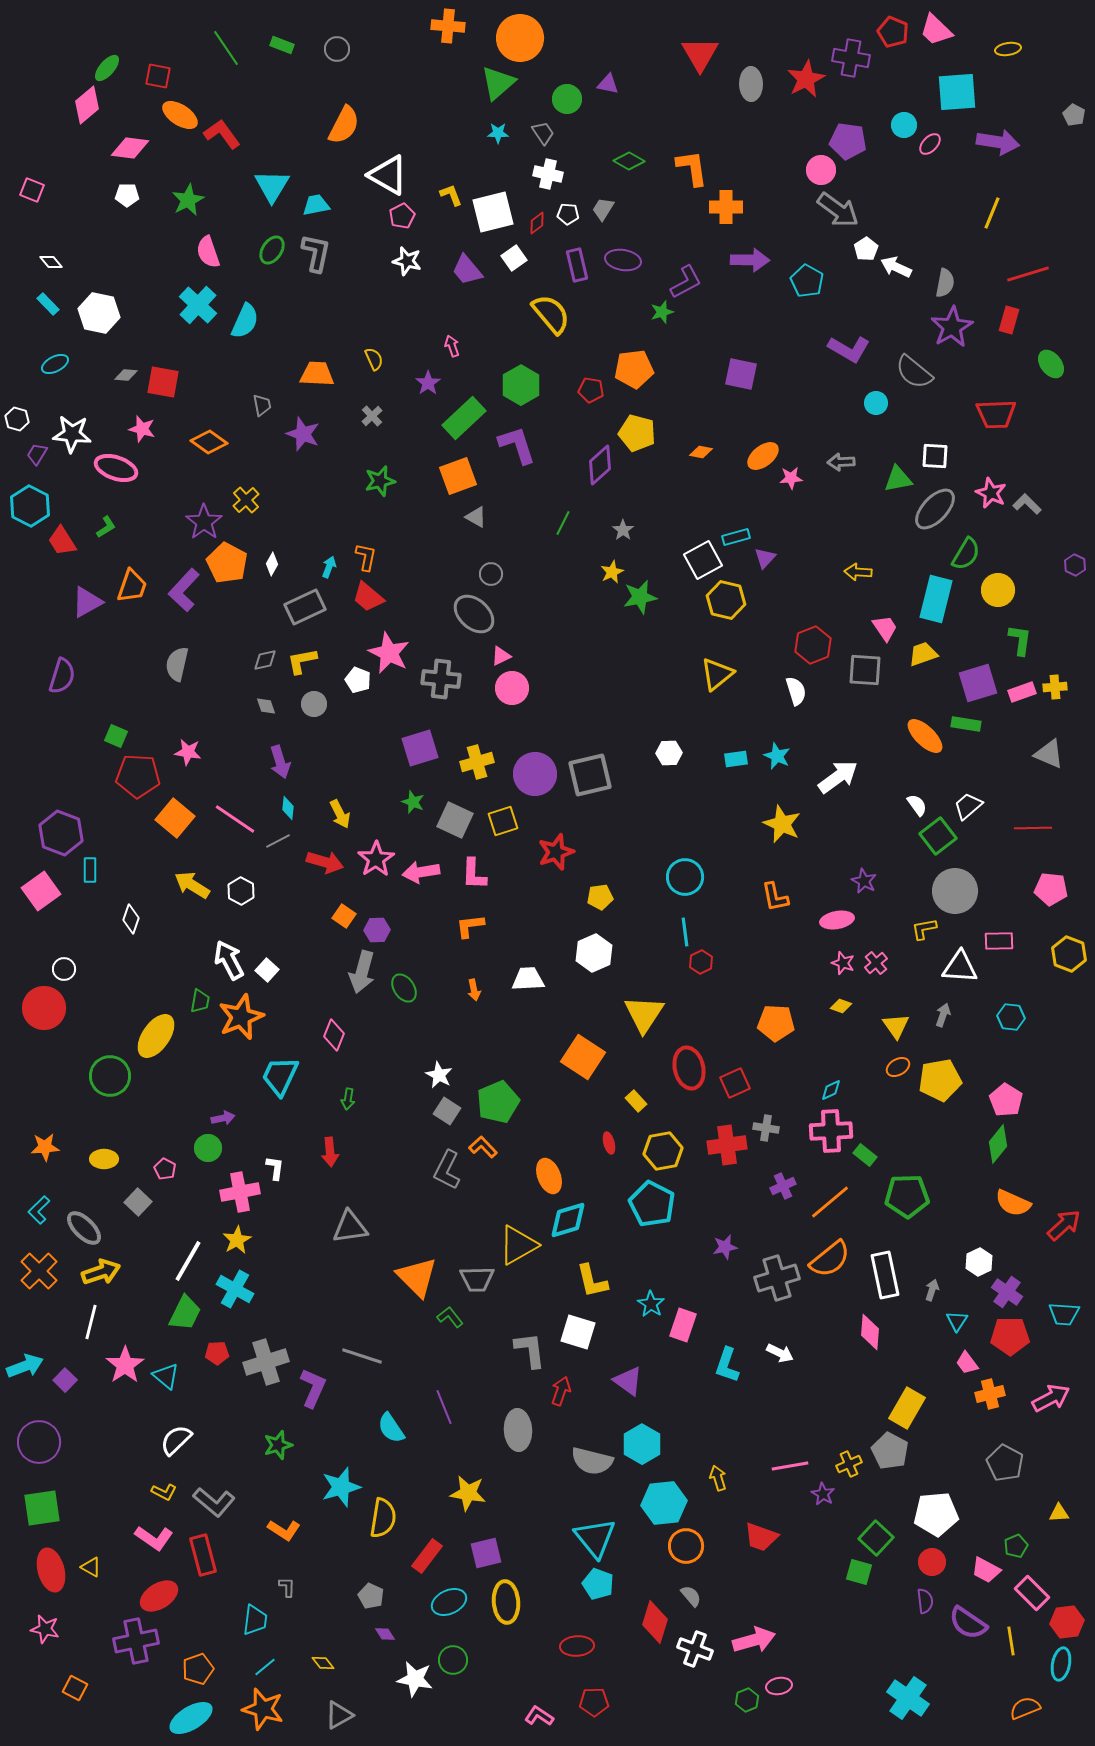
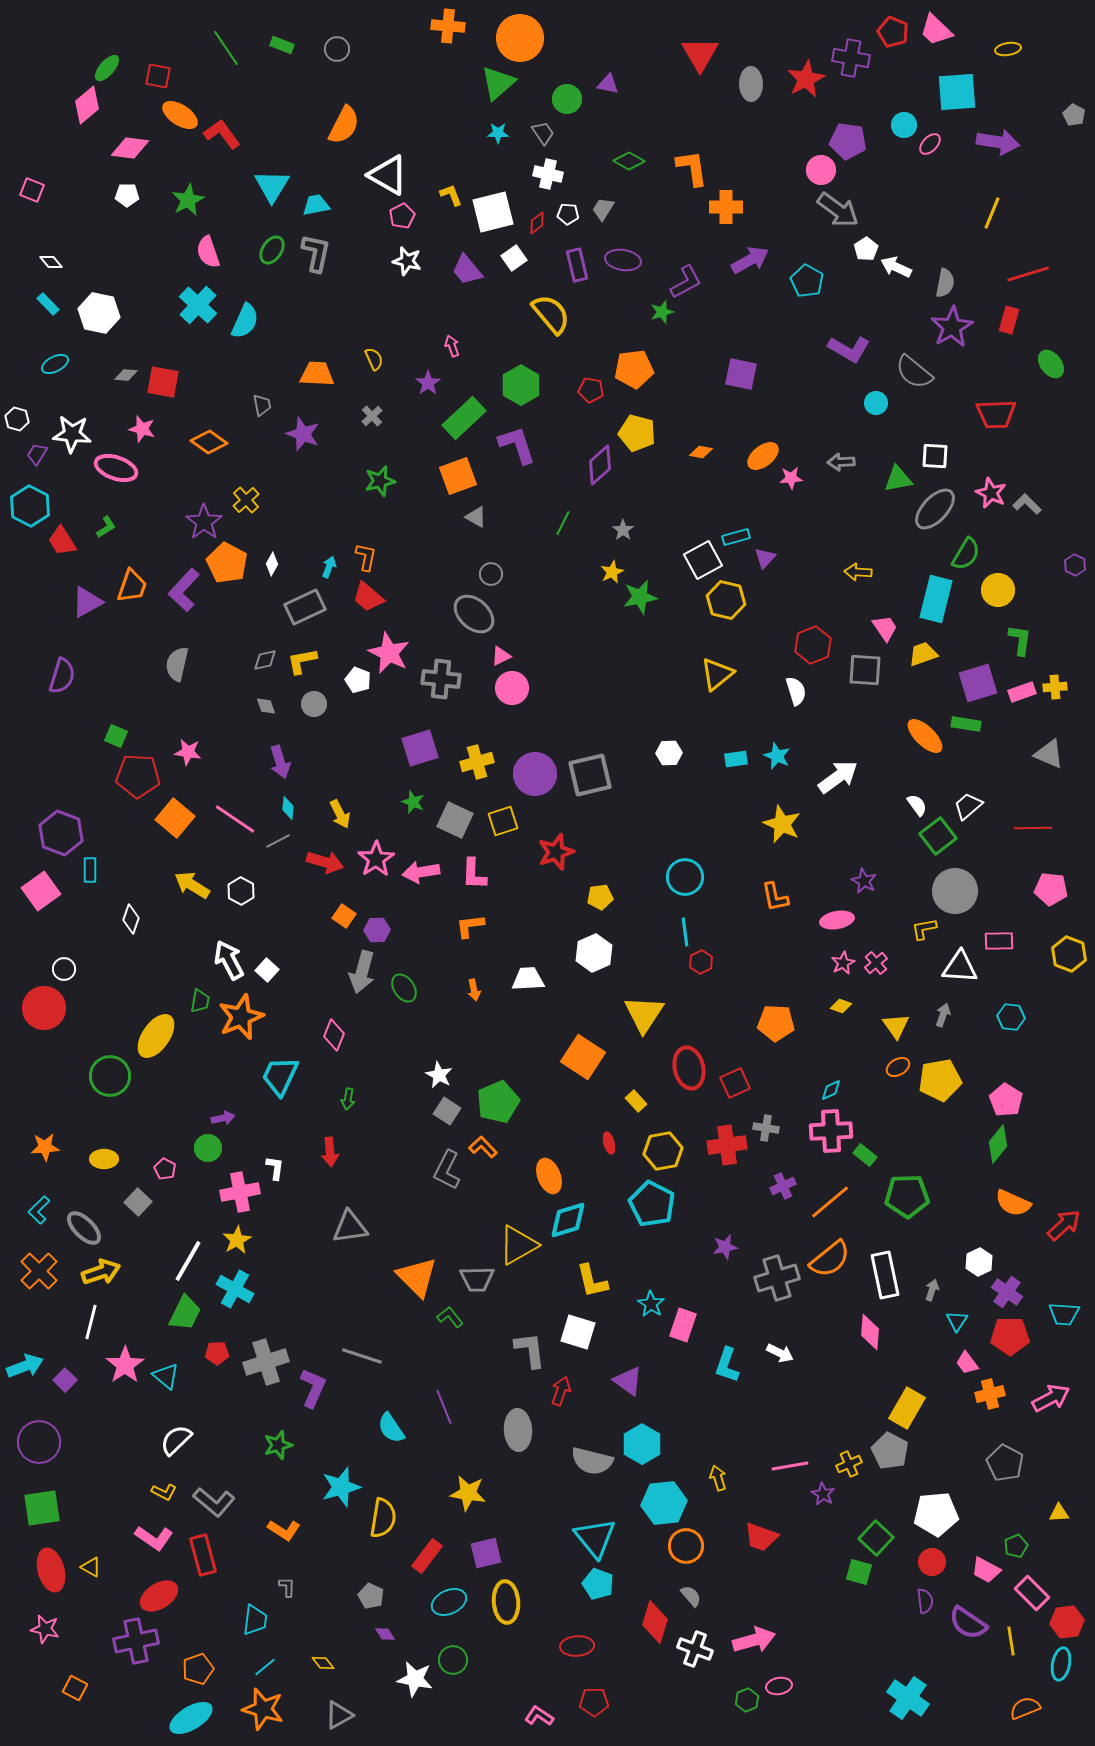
purple arrow at (750, 260): rotated 30 degrees counterclockwise
pink star at (843, 963): rotated 25 degrees clockwise
